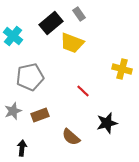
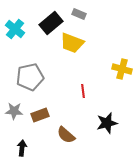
gray rectangle: rotated 32 degrees counterclockwise
cyan cross: moved 2 px right, 7 px up
red line: rotated 40 degrees clockwise
gray star: moved 1 px right; rotated 24 degrees clockwise
brown semicircle: moved 5 px left, 2 px up
